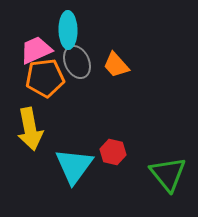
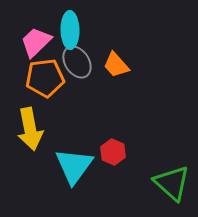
cyan ellipse: moved 2 px right
pink trapezoid: moved 8 px up; rotated 20 degrees counterclockwise
gray ellipse: rotated 8 degrees counterclockwise
red hexagon: rotated 10 degrees clockwise
green triangle: moved 4 px right, 9 px down; rotated 9 degrees counterclockwise
